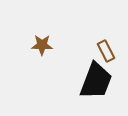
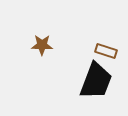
brown rectangle: rotated 45 degrees counterclockwise
